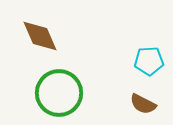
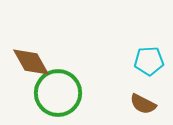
brown diamond: moved 9 px left, 26 px down; rotated 6 degrees counterclockwise
green circle: moved 1 px left
